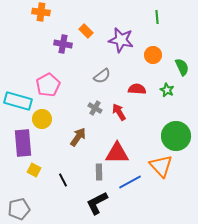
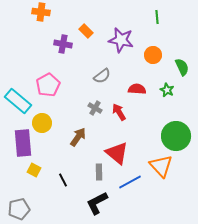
cyan rectangle: rotated 24 degrees clockwise
yellow circle: moved 4 px down
red triangle: rotated 40 degrees clockwise
